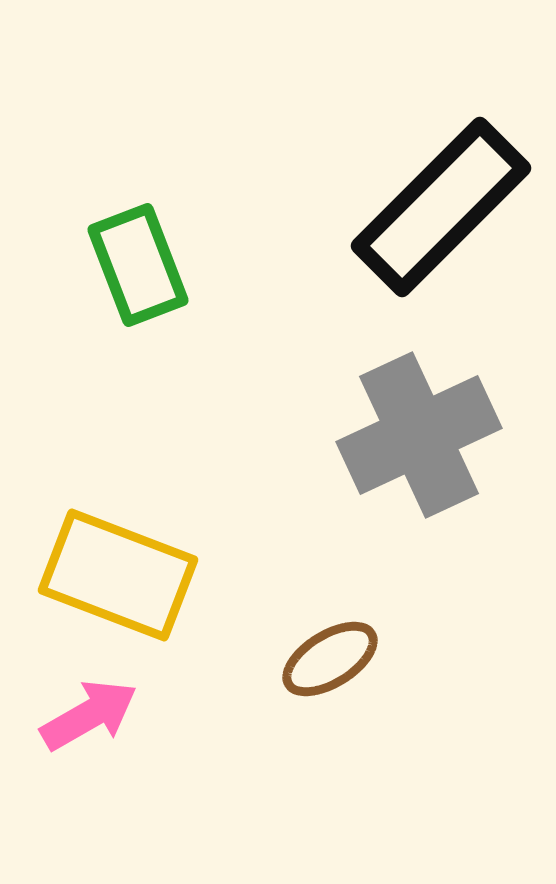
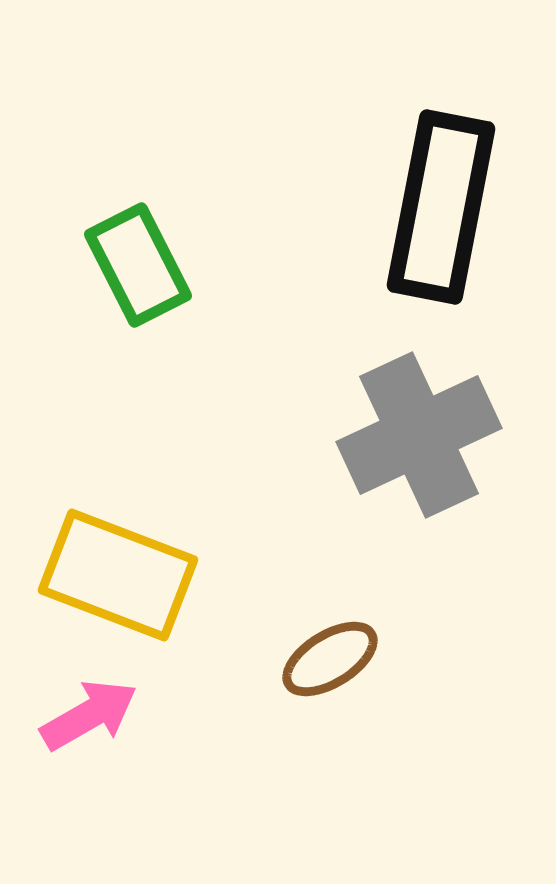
black rectangle: rotated 34 degrees counterclockwise
green rectangle: rotated 6 degrees counterclockwise
